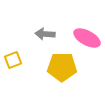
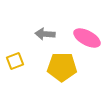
yellow square: moved 2 px right, 1 px down
